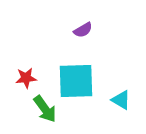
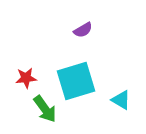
cyan square: rotated 15 degrees counterclockwise
